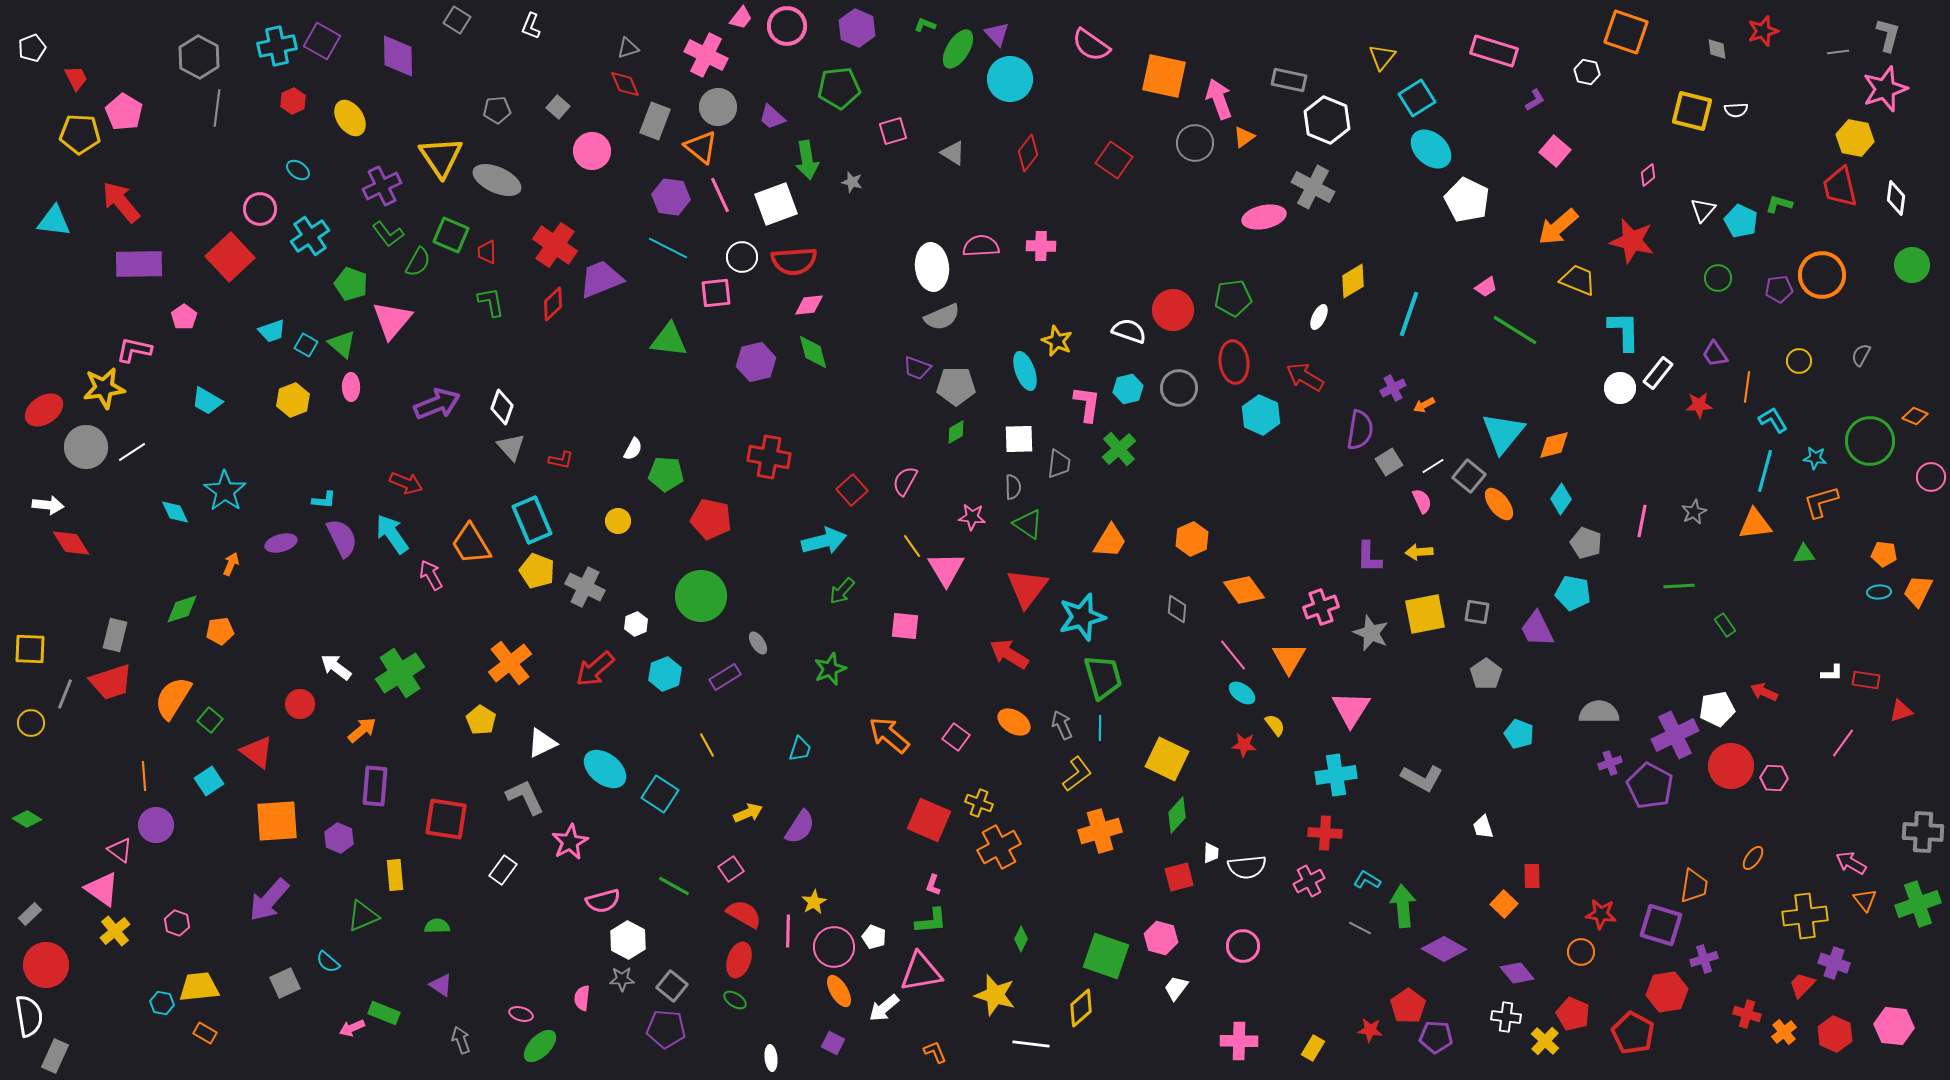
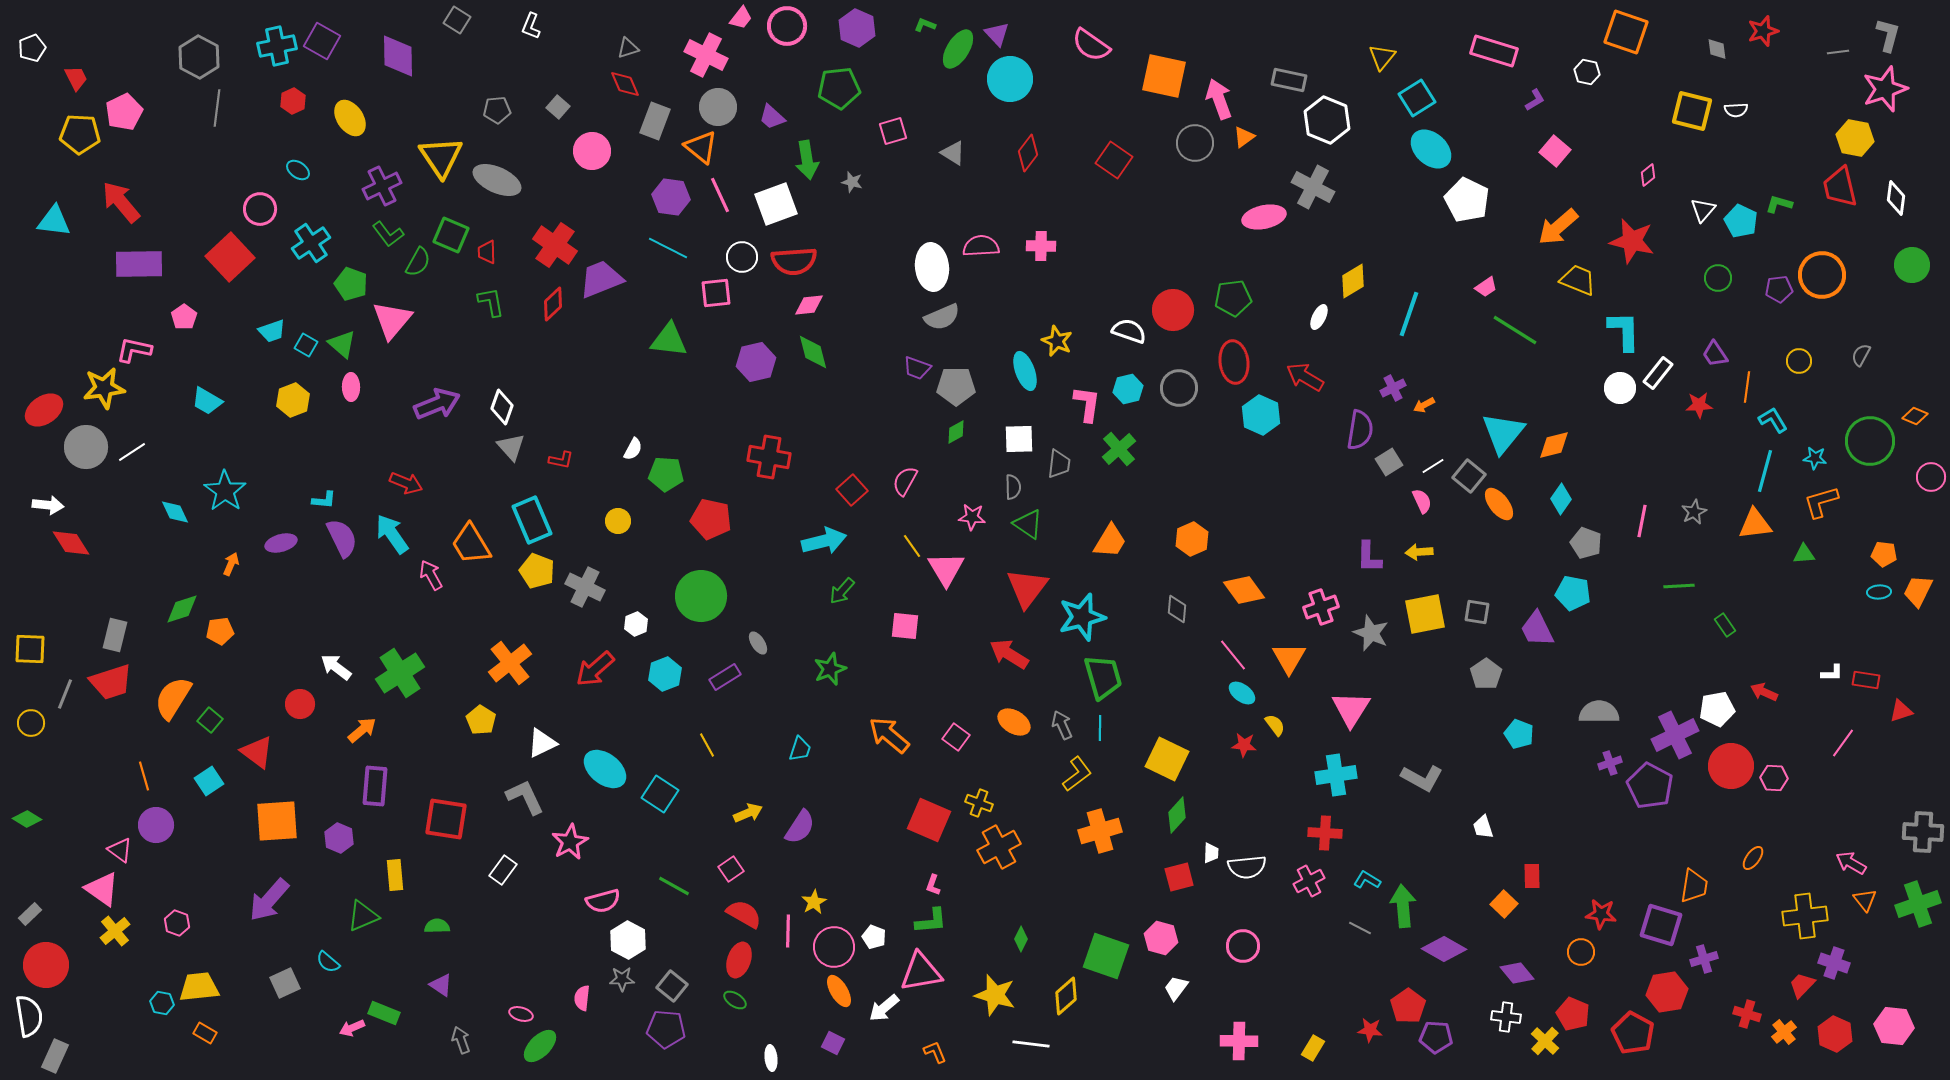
pink pentagon at (124, 112): rotated 15 degrees clockwise
cyan cross at (310, 236): moved 1 px right, 7 px down
orange line at (144, 776): rotated 12 degrees counterclockwise
yellow diamond at (1081, 1008): moved 15 px left, 12 px up
